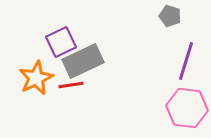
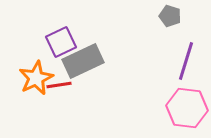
red line: moved 12 px left
